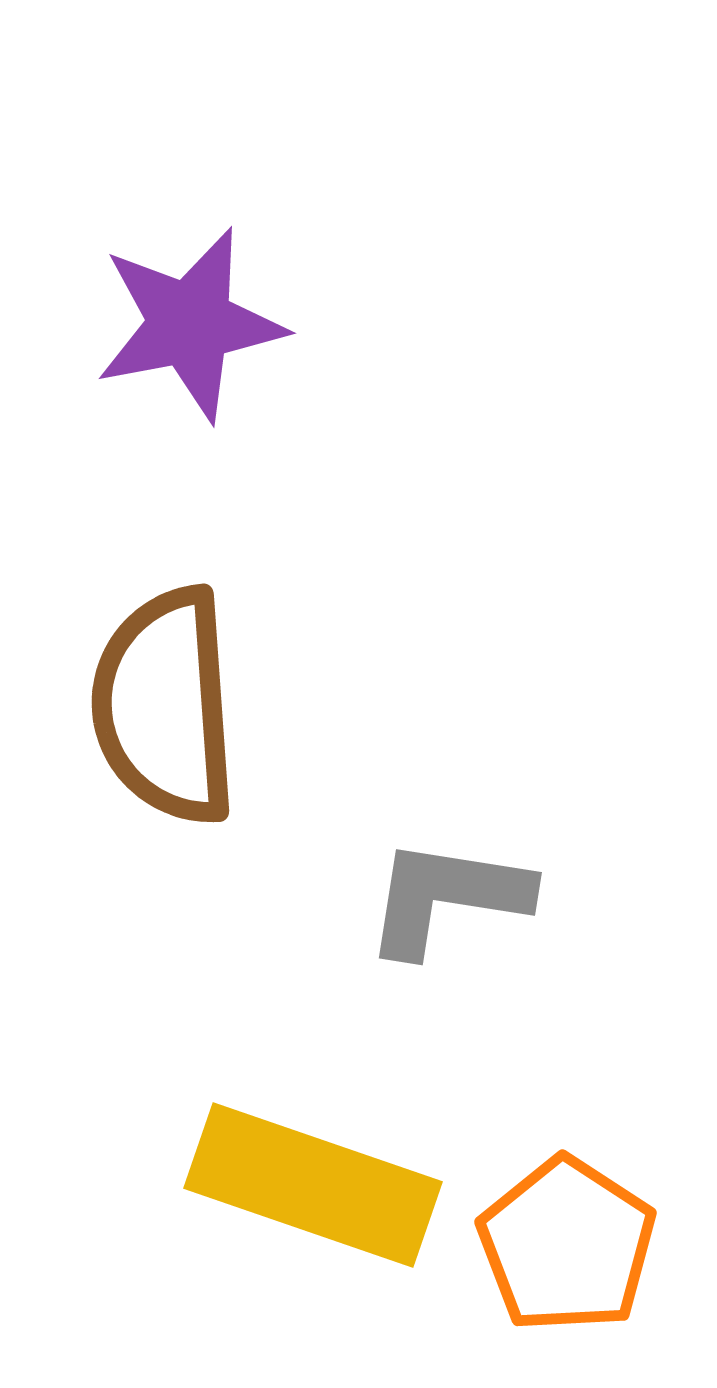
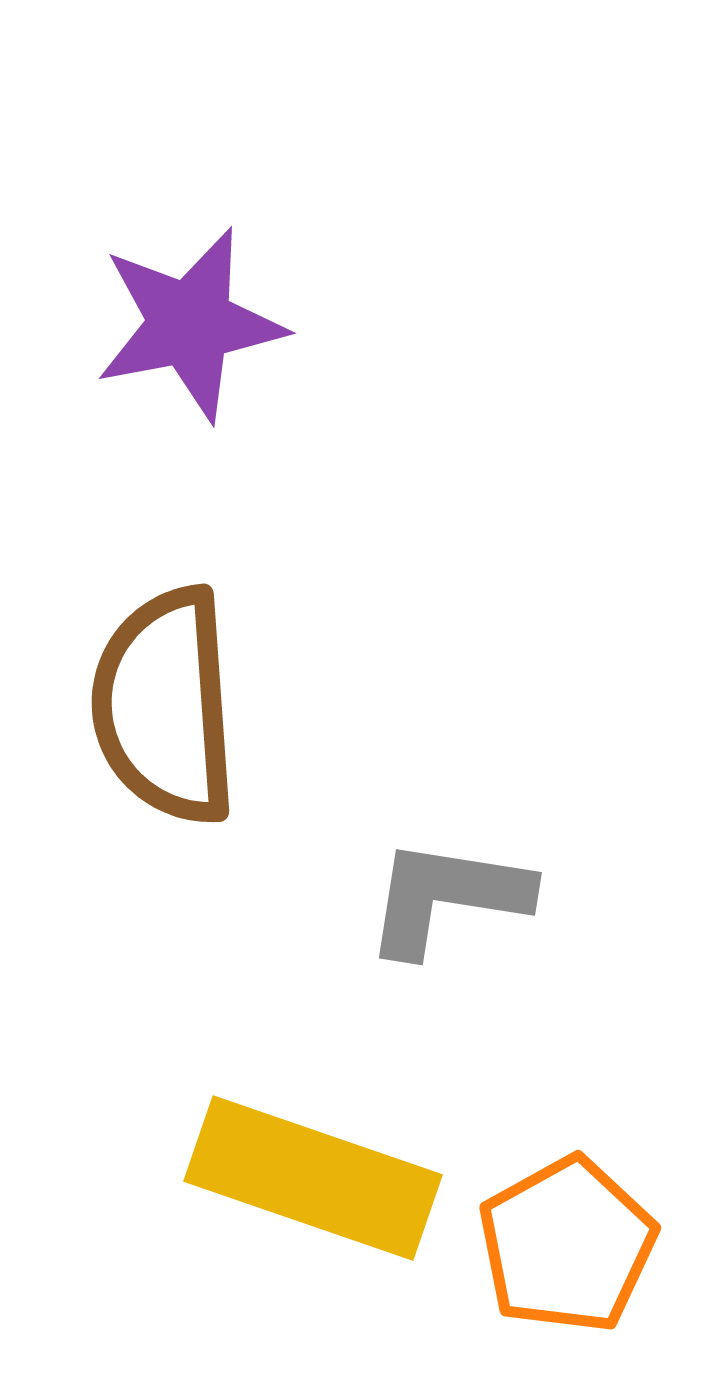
yellow rectangle: moved 7 px up
orange pentagon: rotated 10 degrees clockwise
